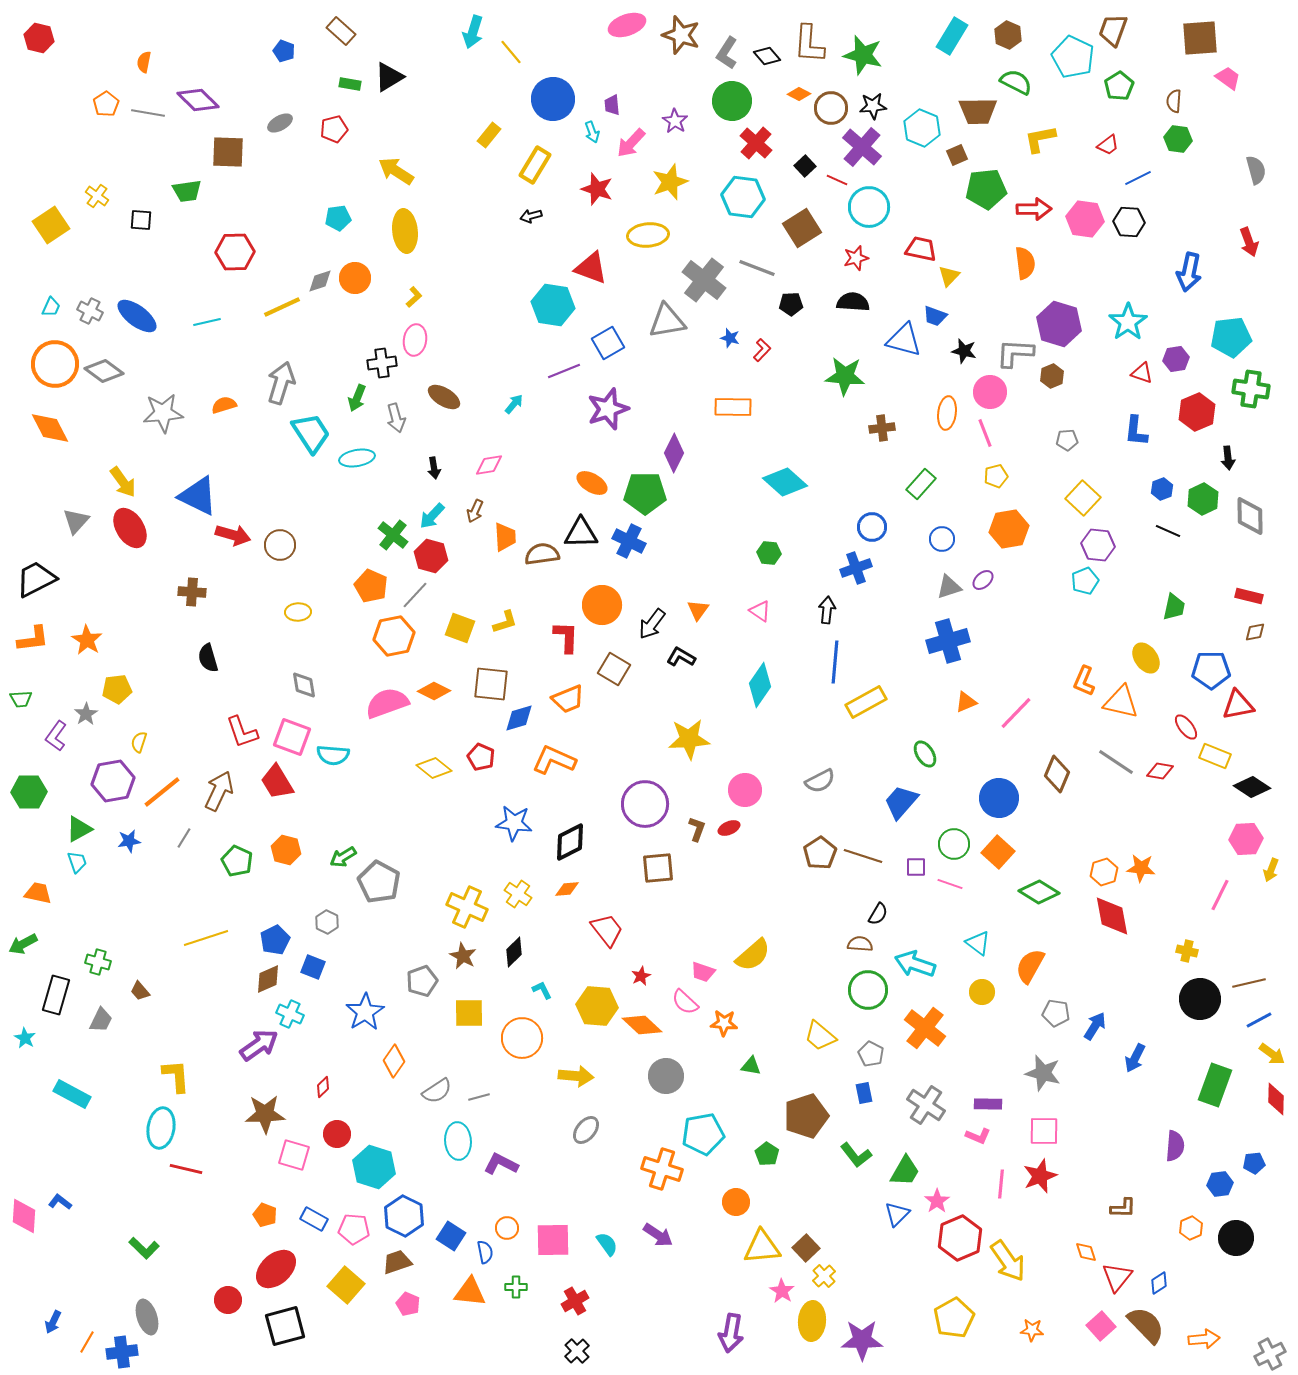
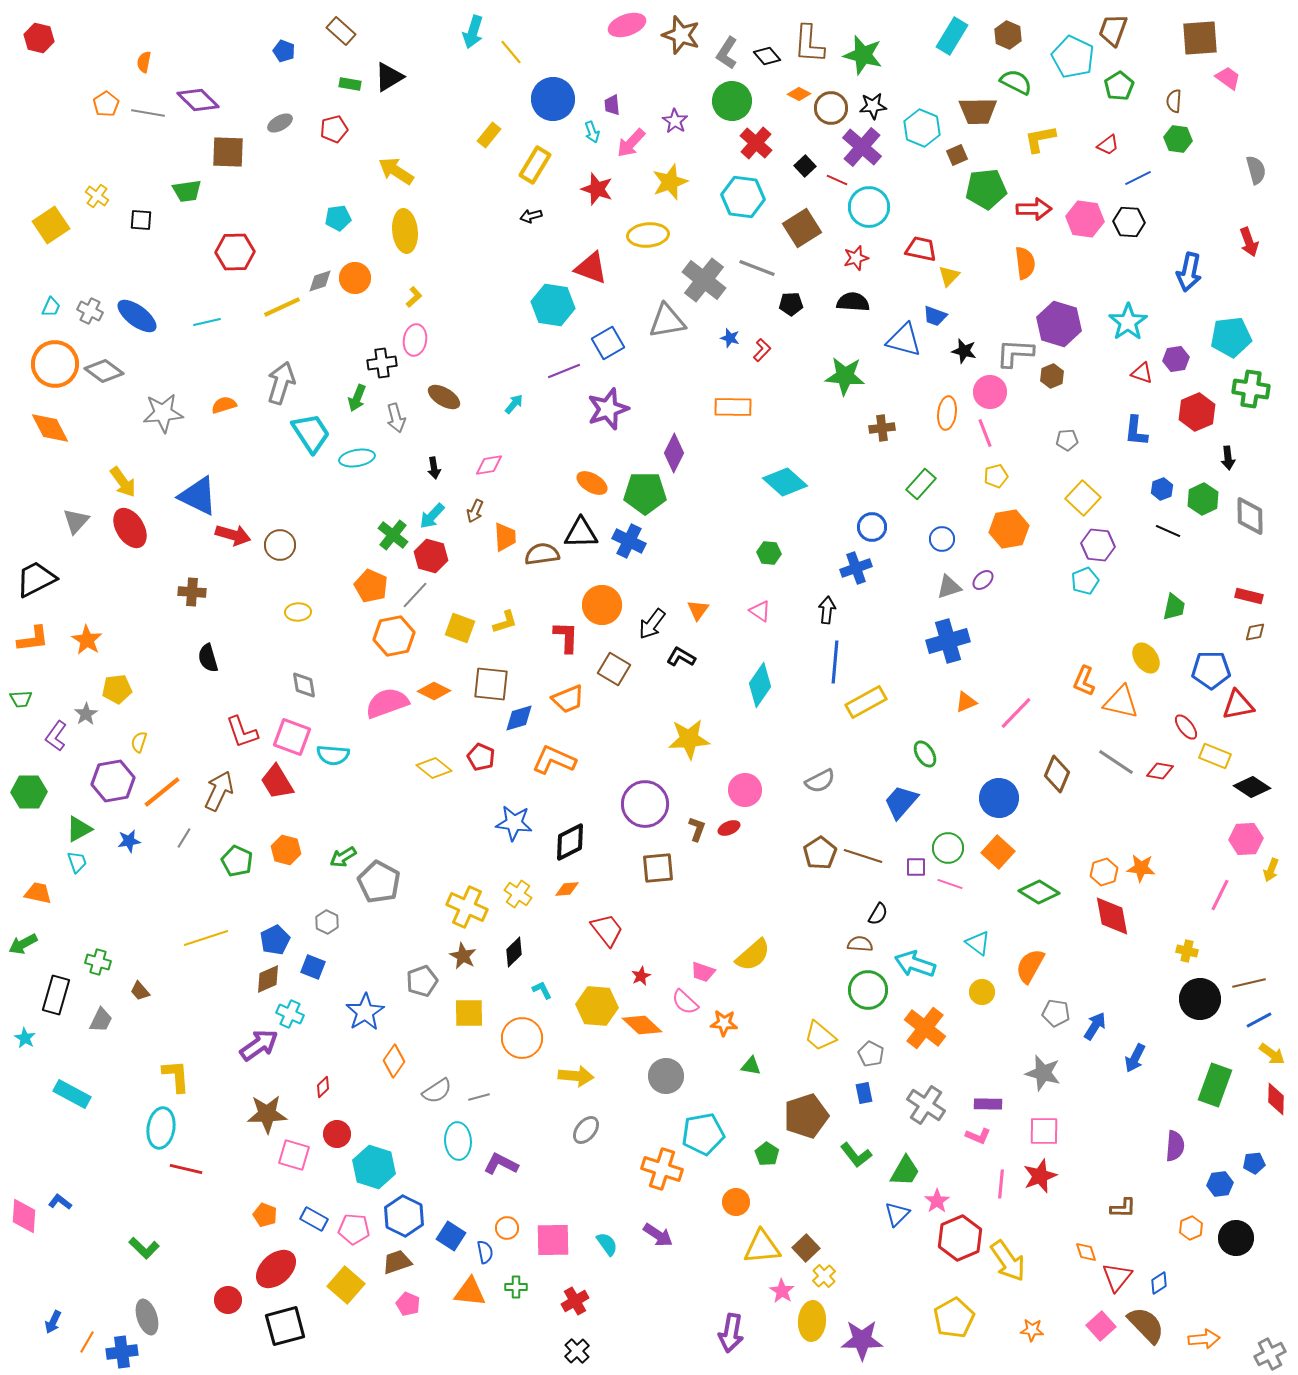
green circle at (954, 844): moved 6 px left, 4 px down
brown star at (265, 1114): moved 2 px right
